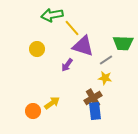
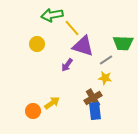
yellow circle: moved 5 px up
